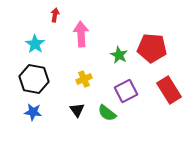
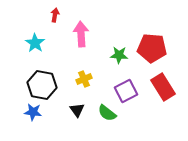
cyan star: moved 1 px up
green star: rotated 24 degrees counterclockwise
black hexagon: moved 8 px right, 6 px down
red rectangle: moved 6 px left, 3 px up
